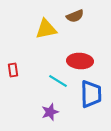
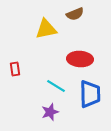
brown semicircle: moved 2 px up
red ellipse: moved 2 px up
red rectangle: moved 2 px right, 1 px up
cyan line: moved 2 px left, 5 px down
blue trapezoid: moved 1 px left
